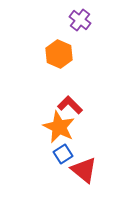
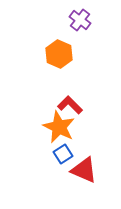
red triangle: rotated 16 degrees counterclockwise
